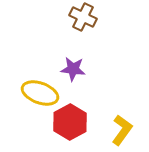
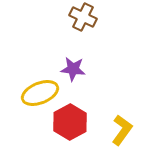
yellow ellipse: rotated 42 degrees counterclockwise
